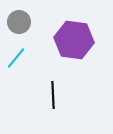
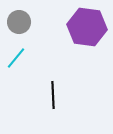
purple hexagon: moved 13 px right, 13 px up
